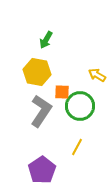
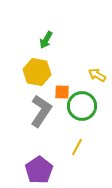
green circle: moved 2 px right
purple pentagon: moved 3 px left
